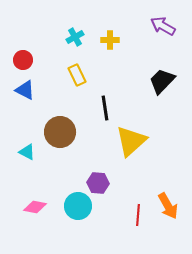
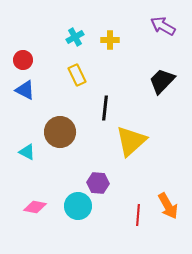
black line: rotated 15 degrees clockwise
